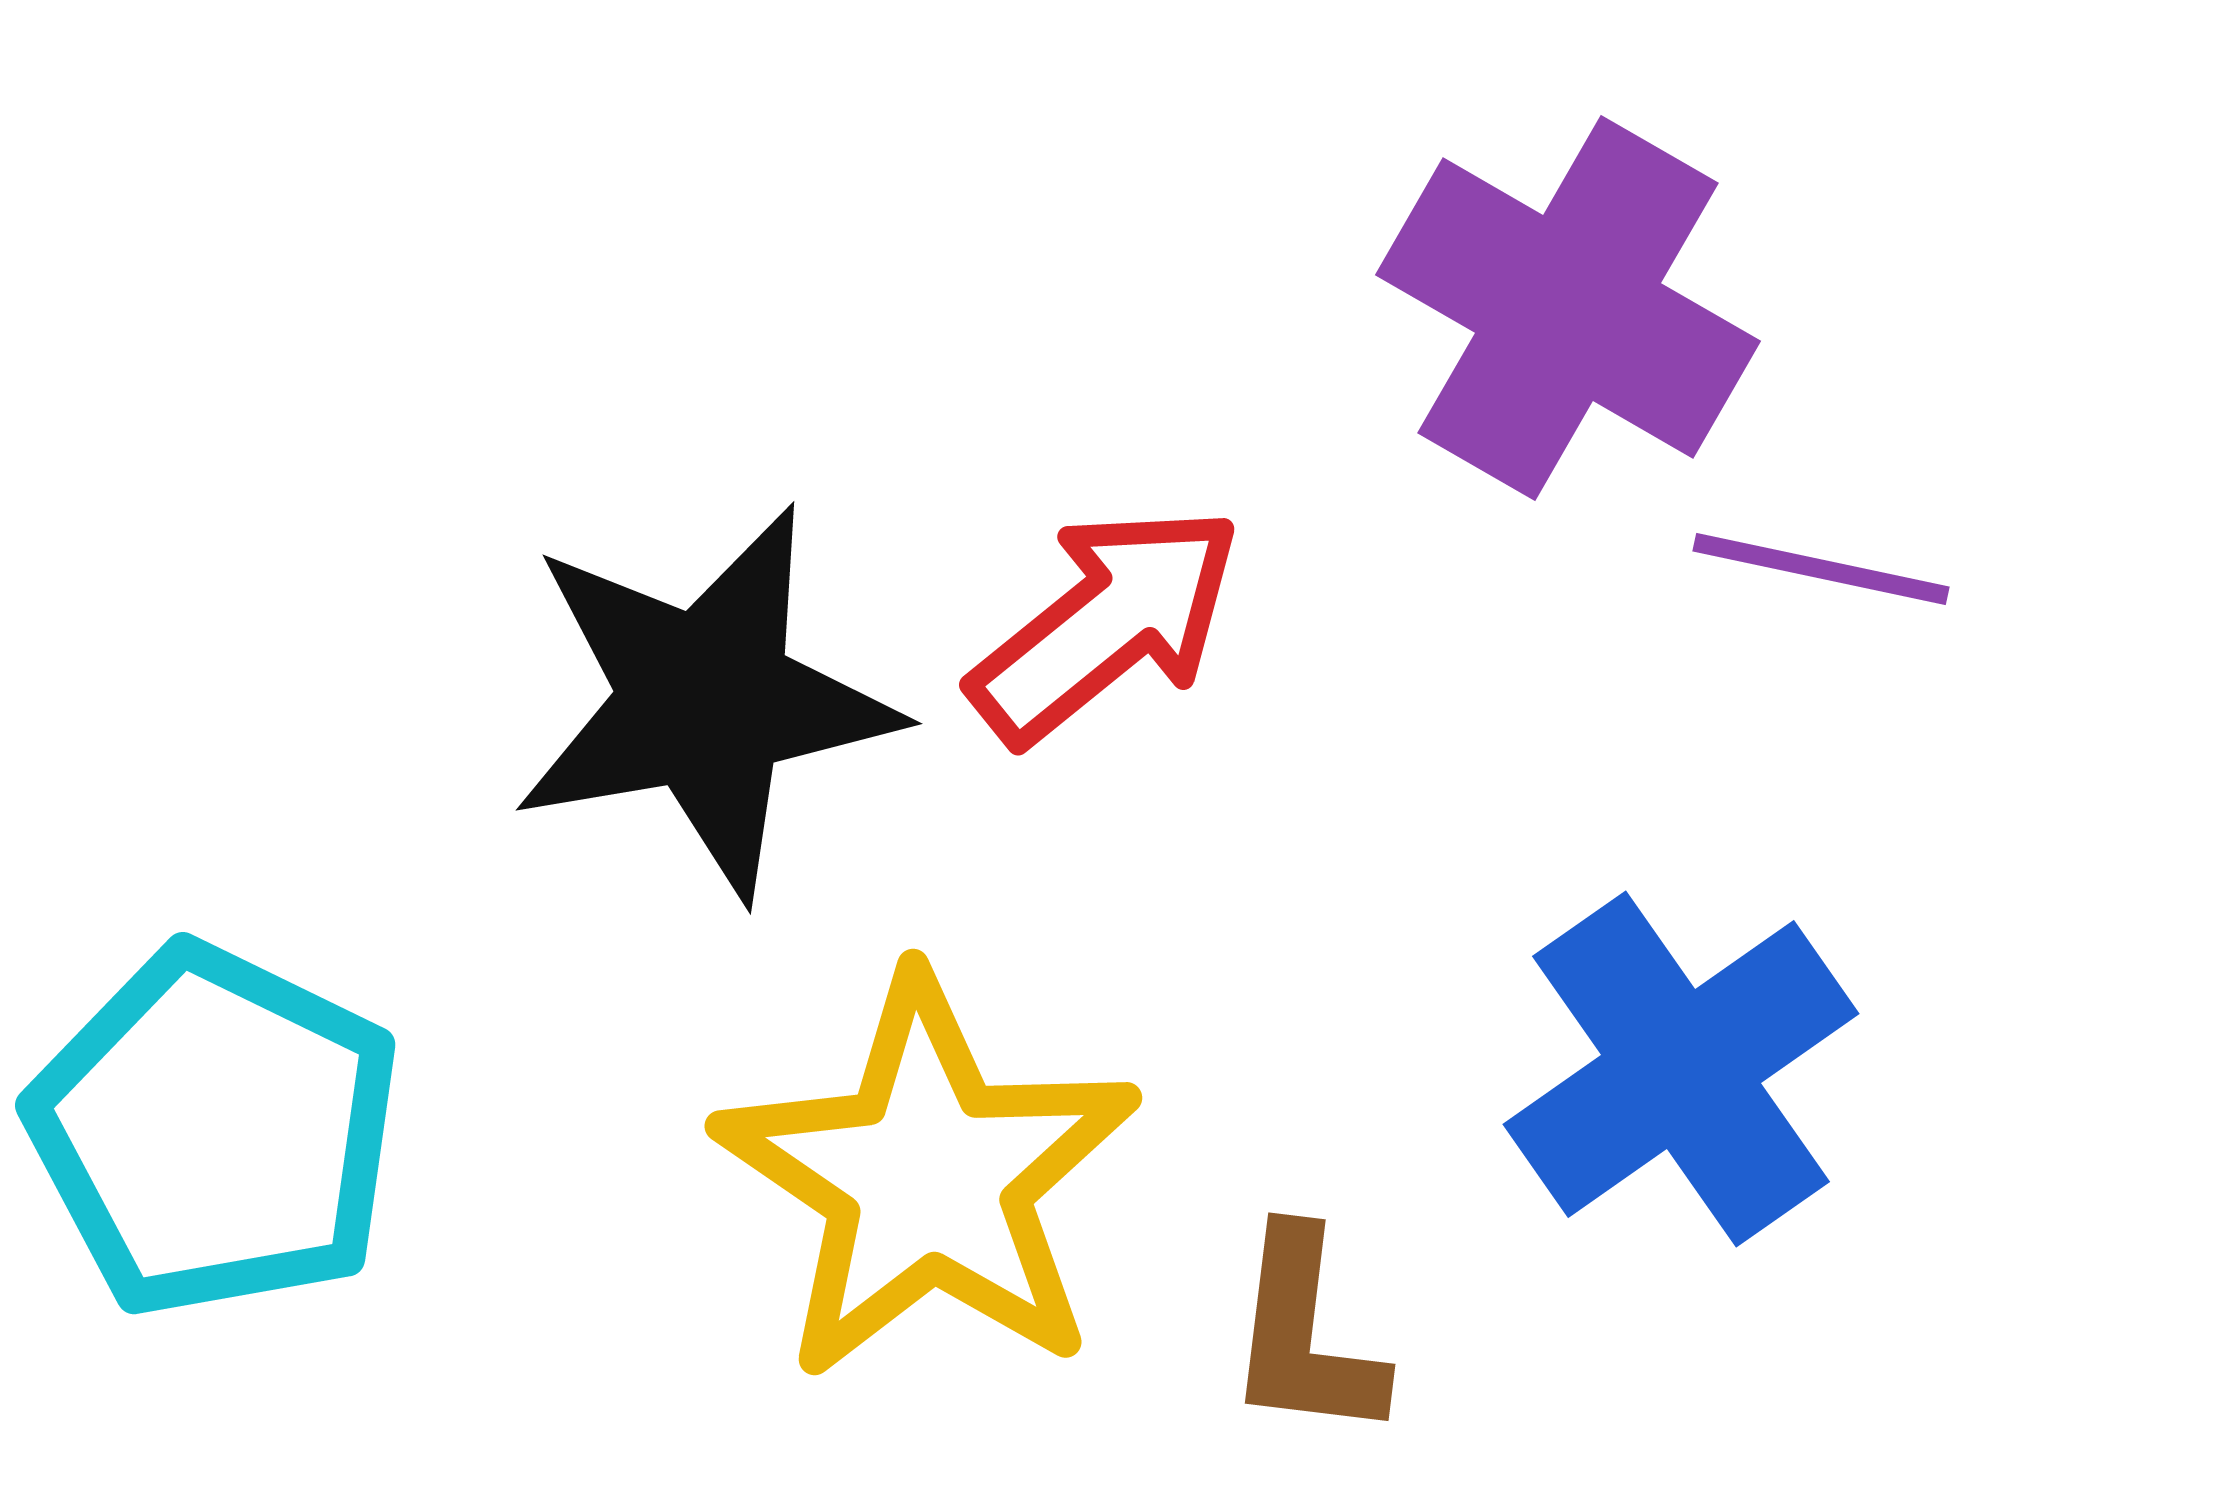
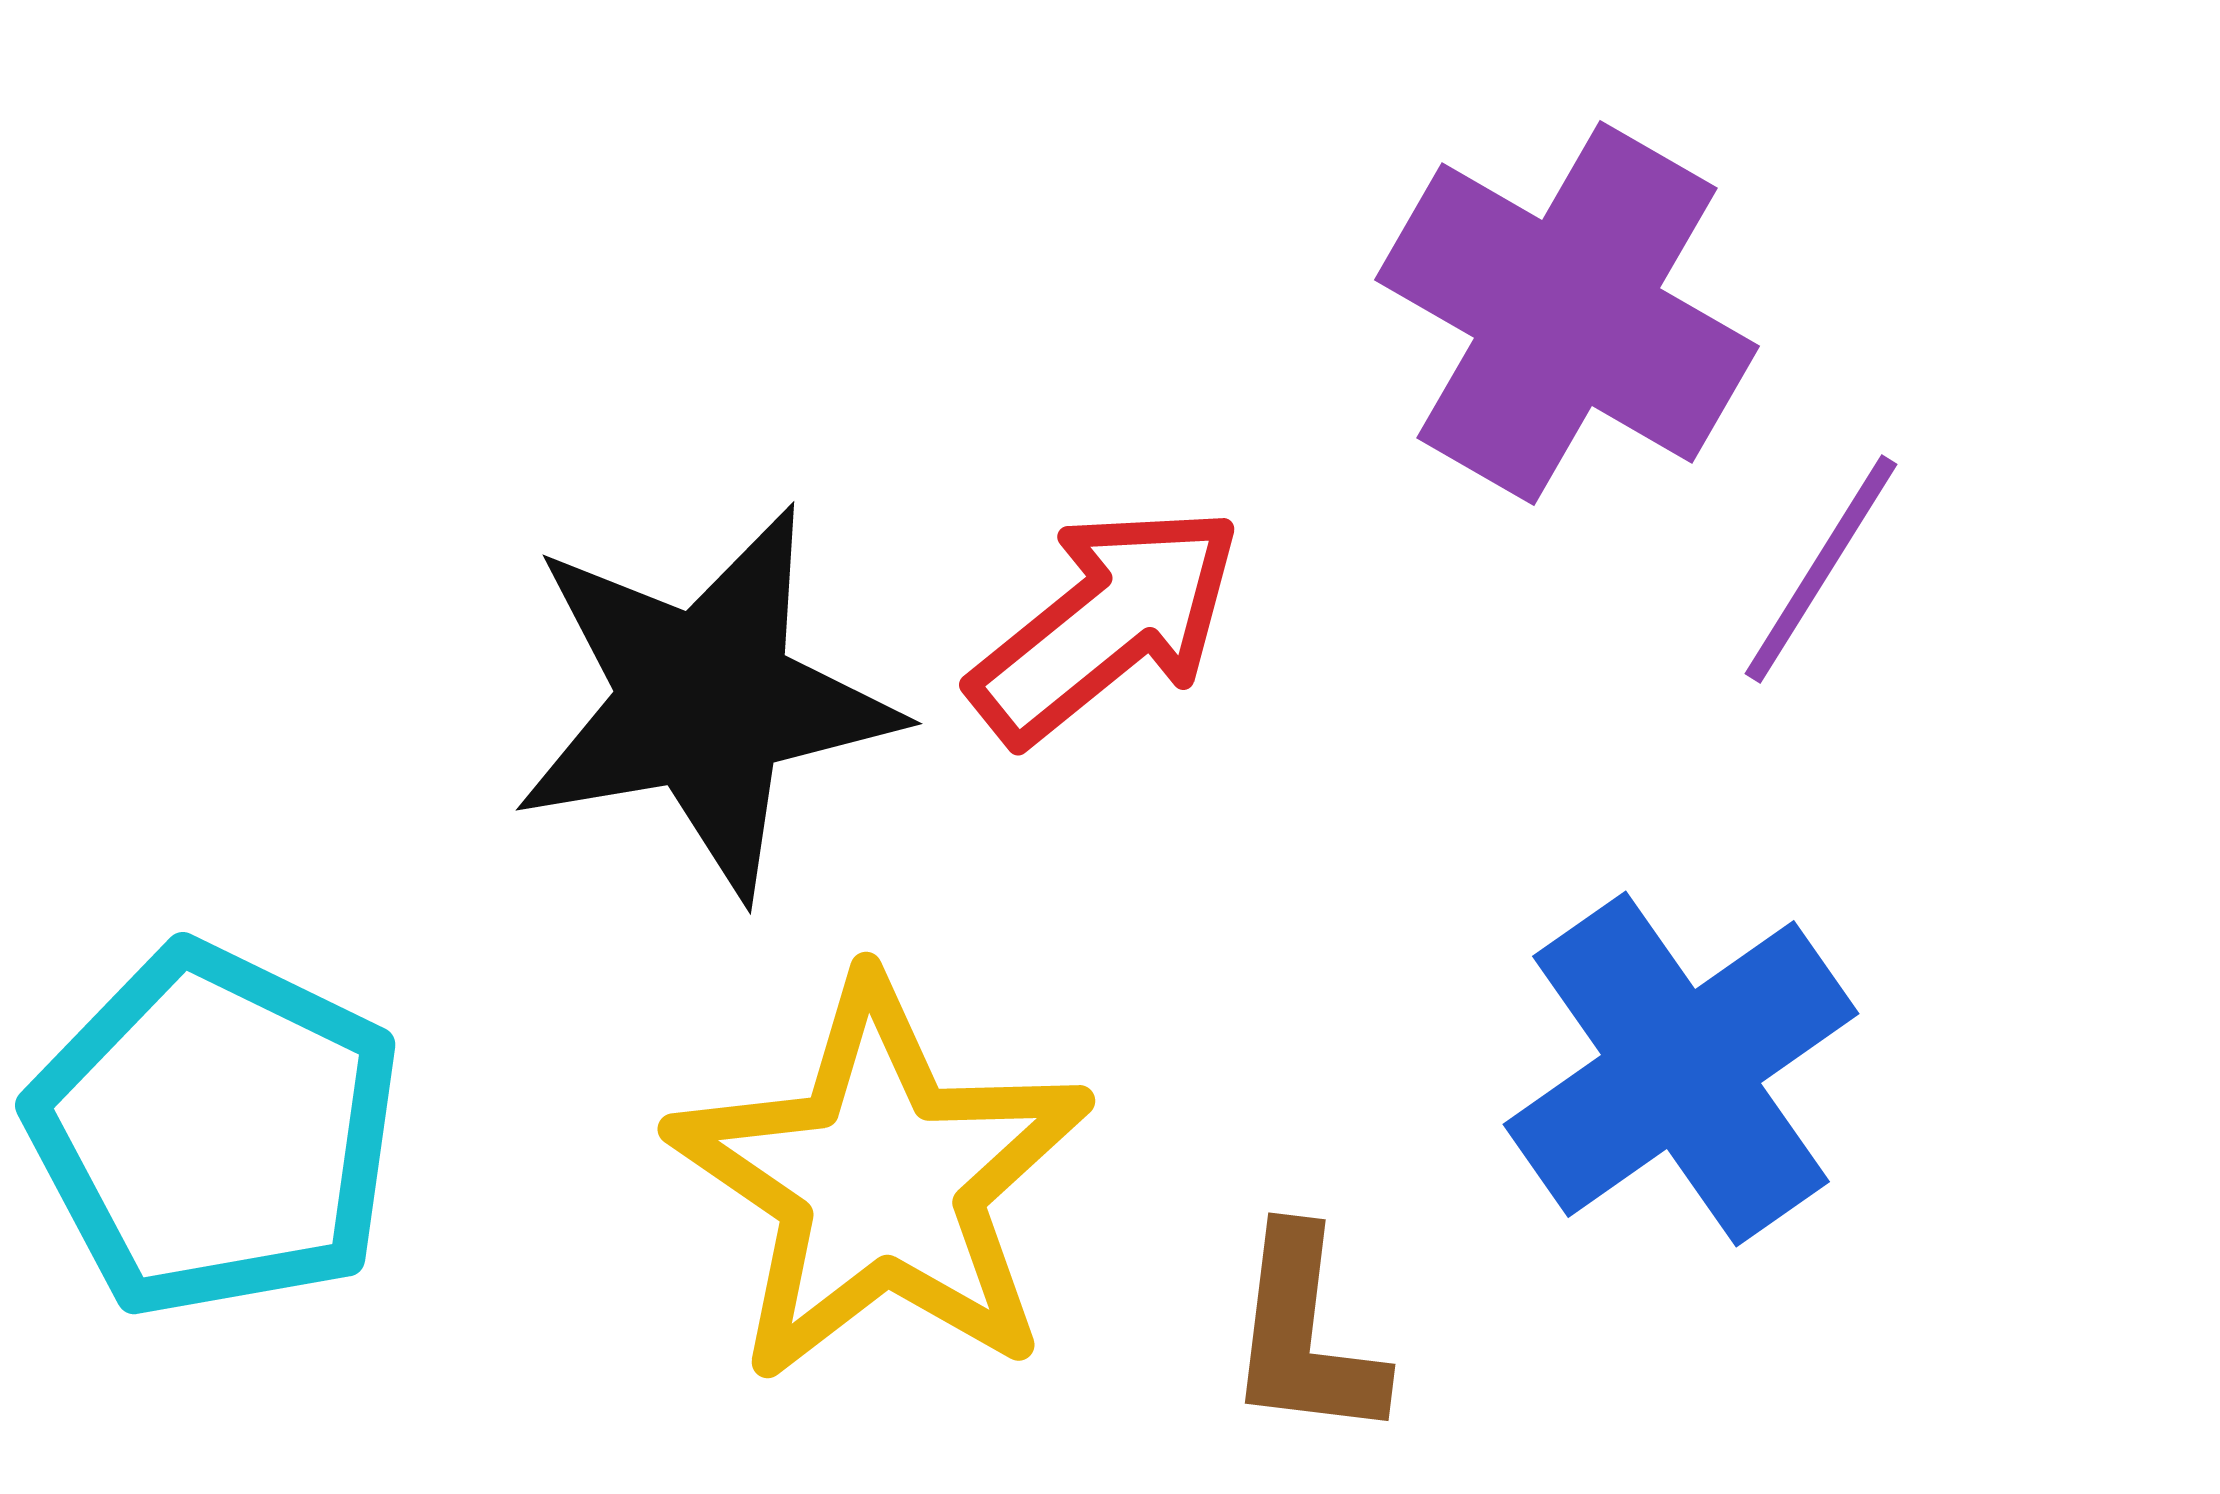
purple cross: moved 1 px left, 5 px down
purple line: rotated 70 degrees counterclockwise
yellow star: moved 47 px left, 3 px down
